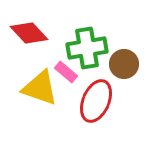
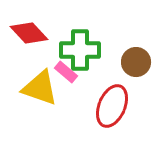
green cross: moved 7 px left, 2 px down; rotated 9 degrees clockwise
brown circle: moved 12 px right, 2 px up
red ellipse: moved 16 px right, 5 px down
